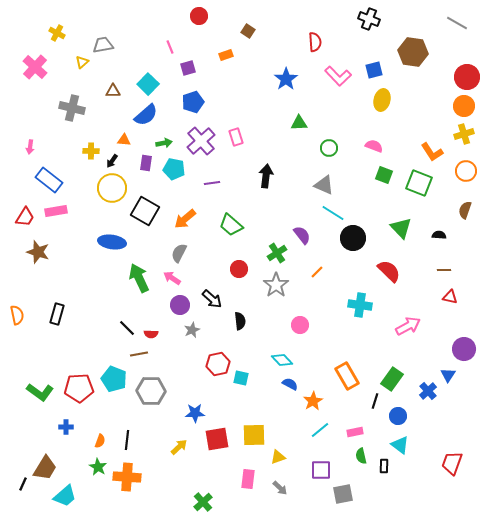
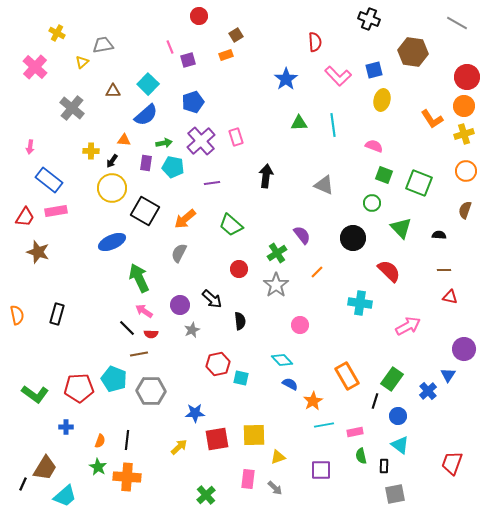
brown square at (248, 31): moved 12 px left, 4 px down; rotated 24 degrees clockwise
purple square at (188, 68): moved 8 px up
gray cross at (72, 108): rotated 25 degrees clockwise
green circle at (329, 148): moved 43 px right, 55 px down
orange L-shape at (432, 152): moved 33 px up
cyan pentagon at (174, 169): moved 1 px left, 2 px up
cyan line at (333, 213): moved 88 px up; rotated 50 degrees clockwise
blue ellipse at (112, 242): rotated 32 degrees counterclockwise
pink arrow at (172, 278): moved 28 px left, 33 px down
cyan cross at (360, 305): moved 2 px up
green L-shape at (40, 392): moved 5 px left, 2 px down
cyan line at (320, 430): moved 4 px right, 5 px up; rotated 30 degrees clockwise
gray arrow at (280, 488): moved 5 px left
gray square at (343, 494): moved 52 px right
green cross at (203, 502): moved 3 px right, 7 px up
